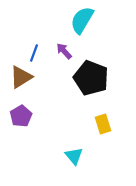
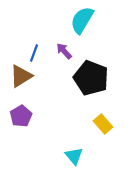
brown triangle: moved 1 px up
yellow rectangle: rotated 24 degrees counterclockwise
